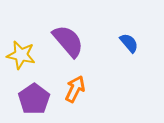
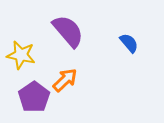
purple semicircle: moved 10 px up
orange arrow: moved 10 px left, 9 px up; rotated 20 degrees clockwise
purple pentagon: moved 2 px up
